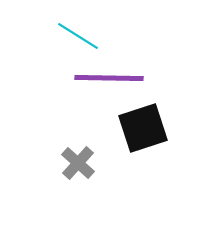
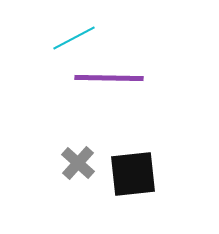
cyan line: moved 4 px left, 2 px down; rotated 60 degrees counterclockwise
black square: moved 10 px left, 46 px down; rotated 12 degrees clockwise
